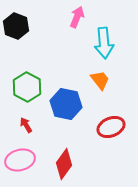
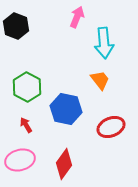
blue hexagon: moved 5 px down
